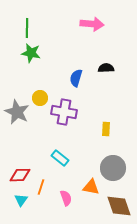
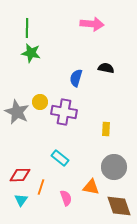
black semicircle: rotated 14 degrees clockwise
yellow circle: moved 4 px down
gray circle: moved 1 px right, 1 px up
